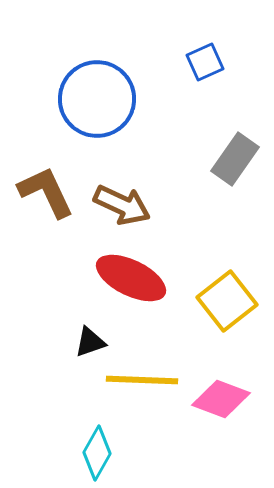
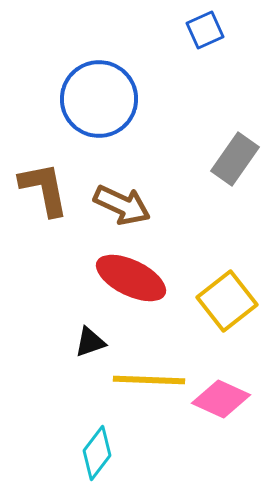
blue square: moved 32 px up
blue circle: moved 2 px right
brown L-shape: moved 2 px left, 3 px up; rotated 14 degrees clockwise
yellow line: moved 7 px right
pink diamond: rotated 4 degrees clockwise
cyan diamond: rotated 8 degrees clockwise
